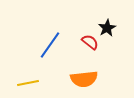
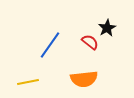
yellow line: moved 1 px up
